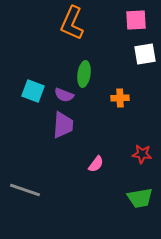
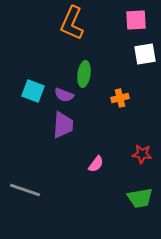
orange cross: rotated 12 degrees counterclockwise
